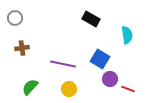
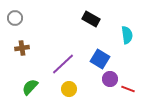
purple line: rotated 55 degrees counterclockwise
